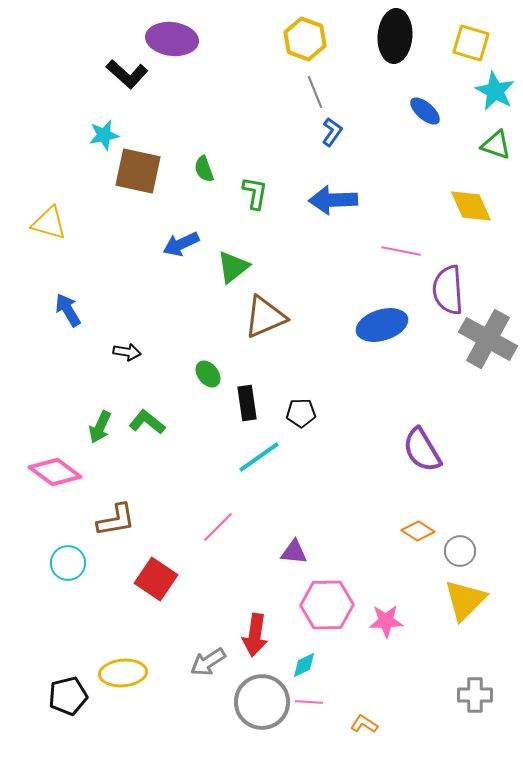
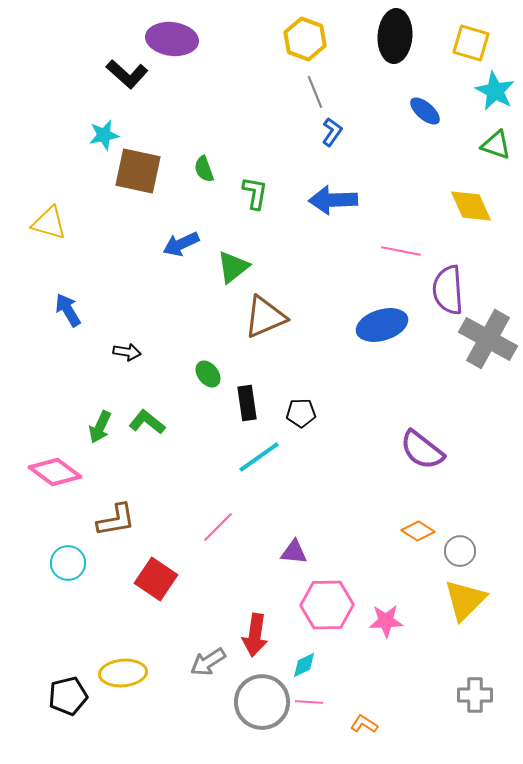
purple semicircle at (422, 450): rotated 21 degrees counterclockwise
